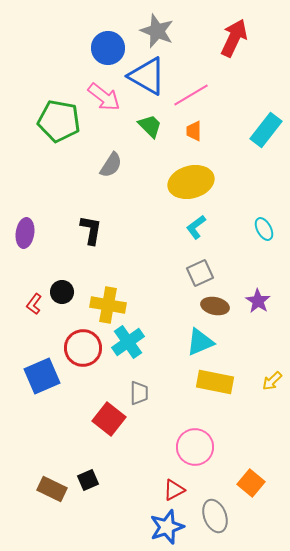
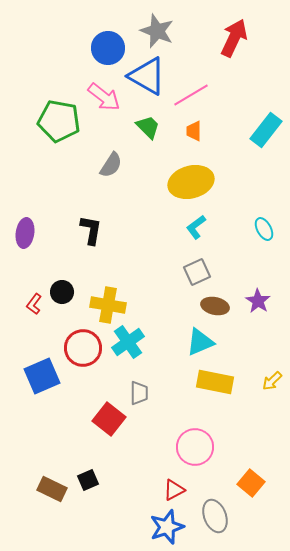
green trapezoid: moved 2 px left, 1 px down
gray square: moved 3 px left, 1 px up
